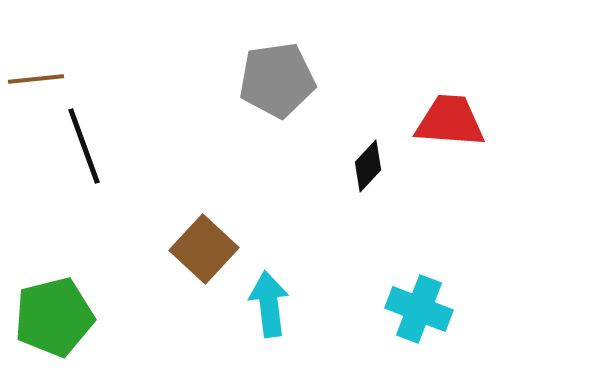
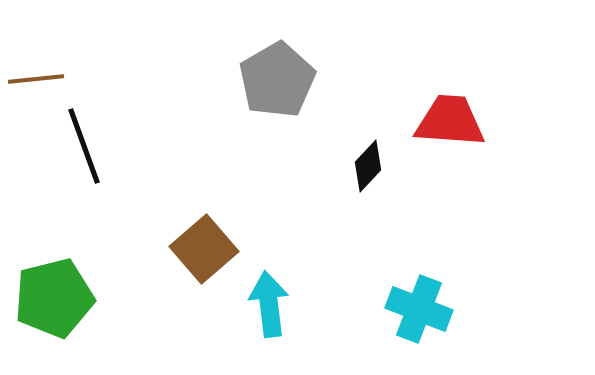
gray pentagon: rotated 22 degrees counterclockwise
brown square: rotated 6 degrees clockwise
green pentagon: moved 19 px up
